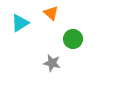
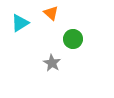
gray star: rotated 18 degrees clockwise
